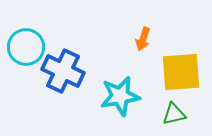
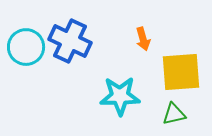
orange arrow: rotated 35 degrees counterclockwise
blue cross: moved 7 px right, 30 px up
cyan star: rotated 9 degrees clockwise
